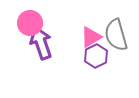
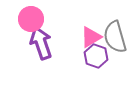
pink circle: moved 1 px right, 4 px up
gray semicircle: moved 1 px left, 2 px down
purple hexagon: rotated 15 degrees counterclockwise
